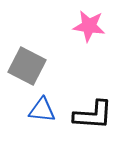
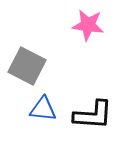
pink star: moved 1 px left, 1 px up
blue triangle: moved 1 px right, 1 px up
